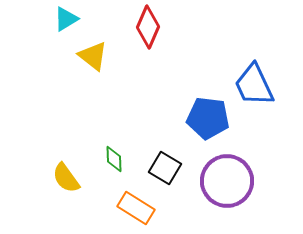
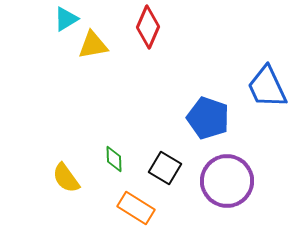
yellow triangle: moved 11 px up; rotated 48 degrees counterclockwise
blue trapezoid: moved 13 px right, 2 px down
blue pentagon: rotated 12 degrees clockwise
